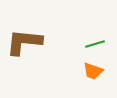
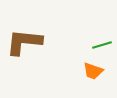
green line: moved 7 px right, 1 px down
